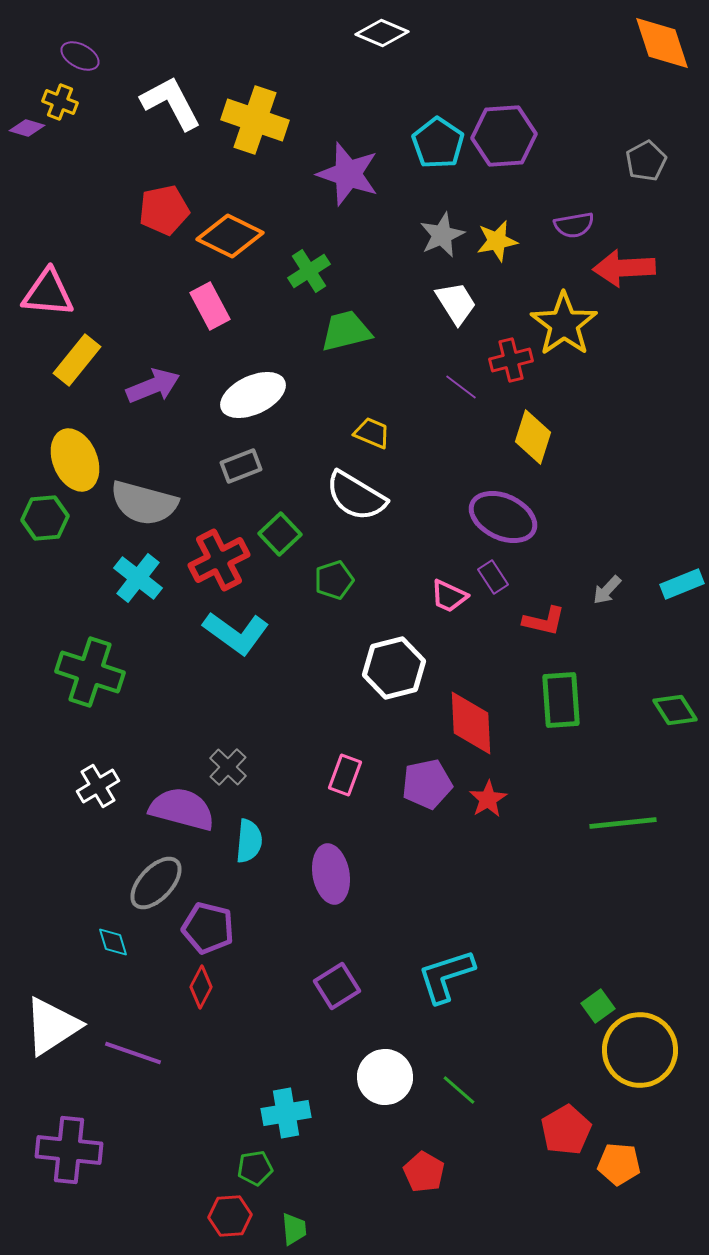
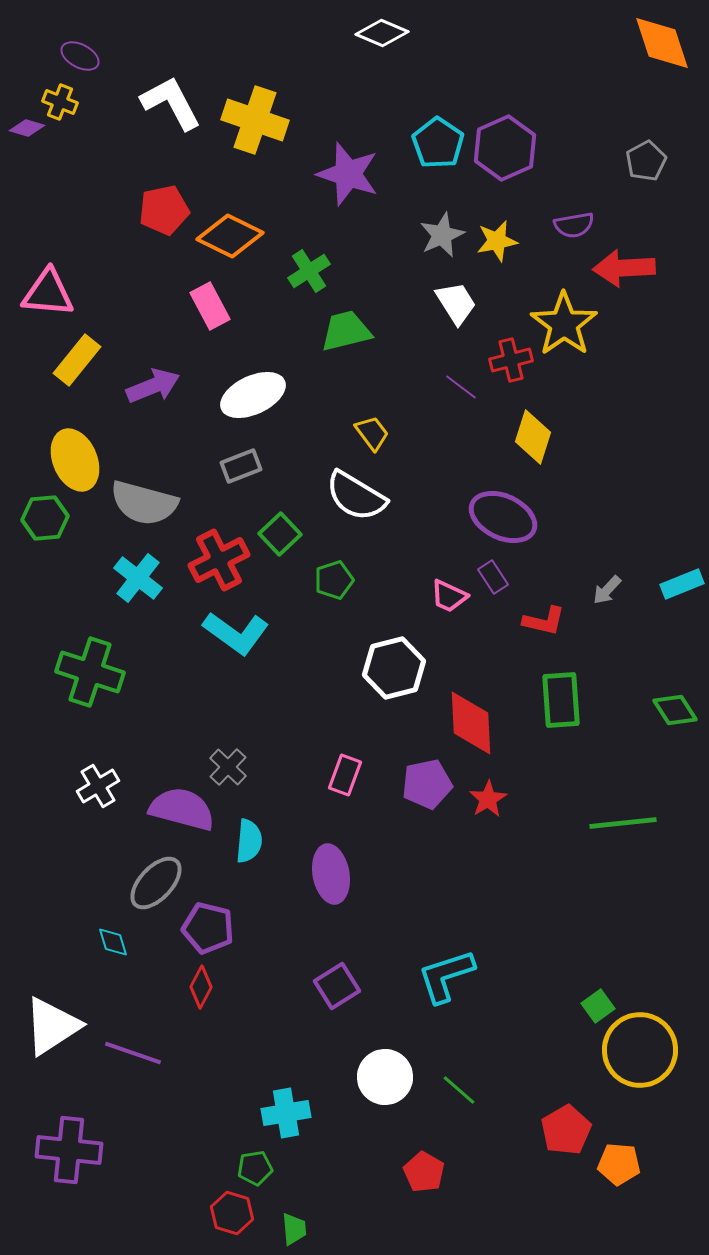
purple hexagon at (504, 136): moved 1 px right, 12 px down; rotated 20 degrees counterclockwise
yellow trapezoid at (372, 433): rotated 30 degrees clockwise
red hexagon at (230, 1216): moved 2 px right, 3 px up; rotated 21 degrees clockwise
